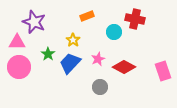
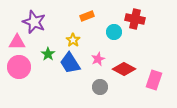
blue trapezoid: rotated 75 degrees counterclockwise
red diamond: moved 2 px down
pink rectangle: moved 9 px left, 9 px down; rotated 36 degrees clockwise
